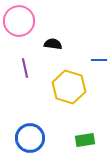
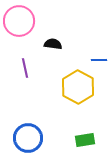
yellow hexagon: moved 9 px right; rotated 12 degrees clockwise
blue circle: moved 2 px left
